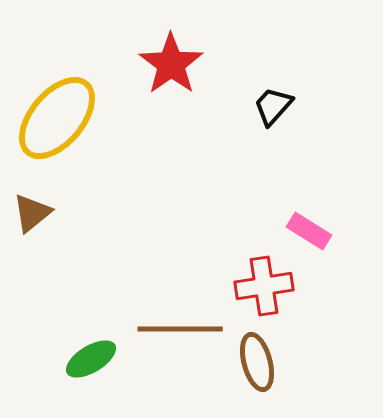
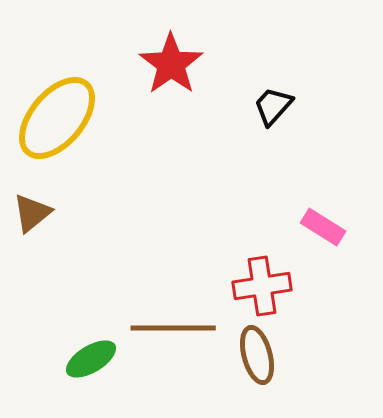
pink rectangle: moved 14 px right, 4 px up
red cross: moved 2 px left
brown line: moved 7 px left, 1 px up
brown ellipse: moved 7 px up
